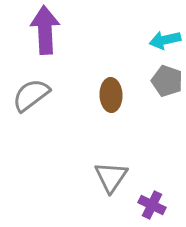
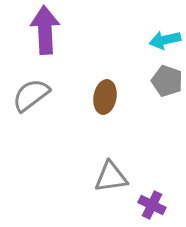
brown ellipse: moved 6 px left, 2 px down; rotated 12 degrees clockwise
gray triangle: rotated 48 degrees clockwise
